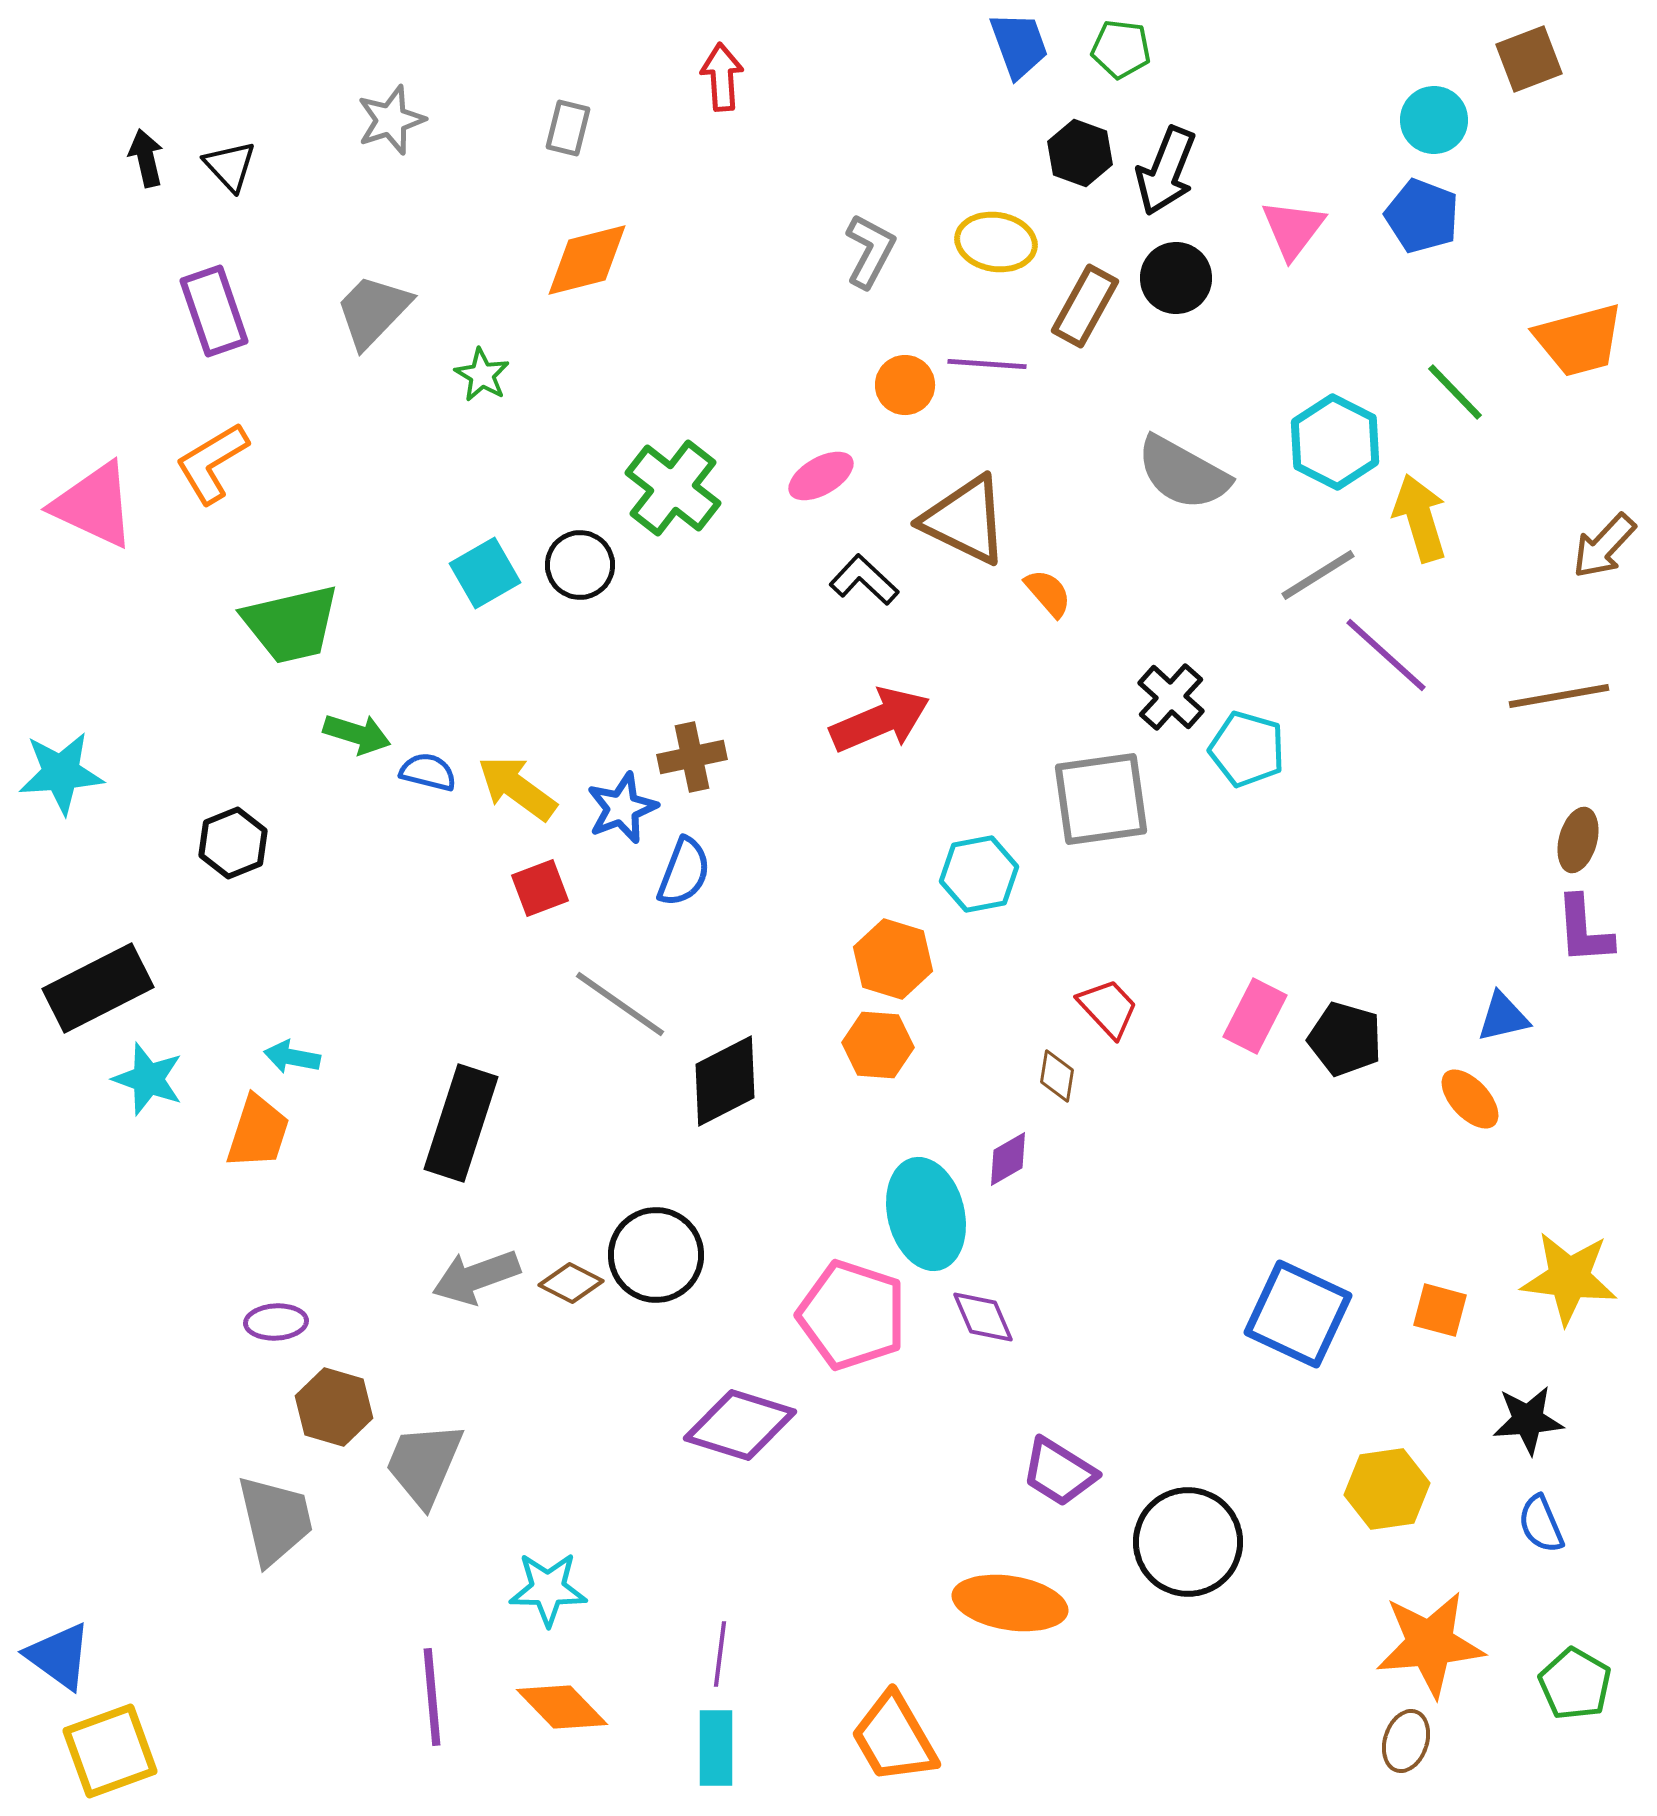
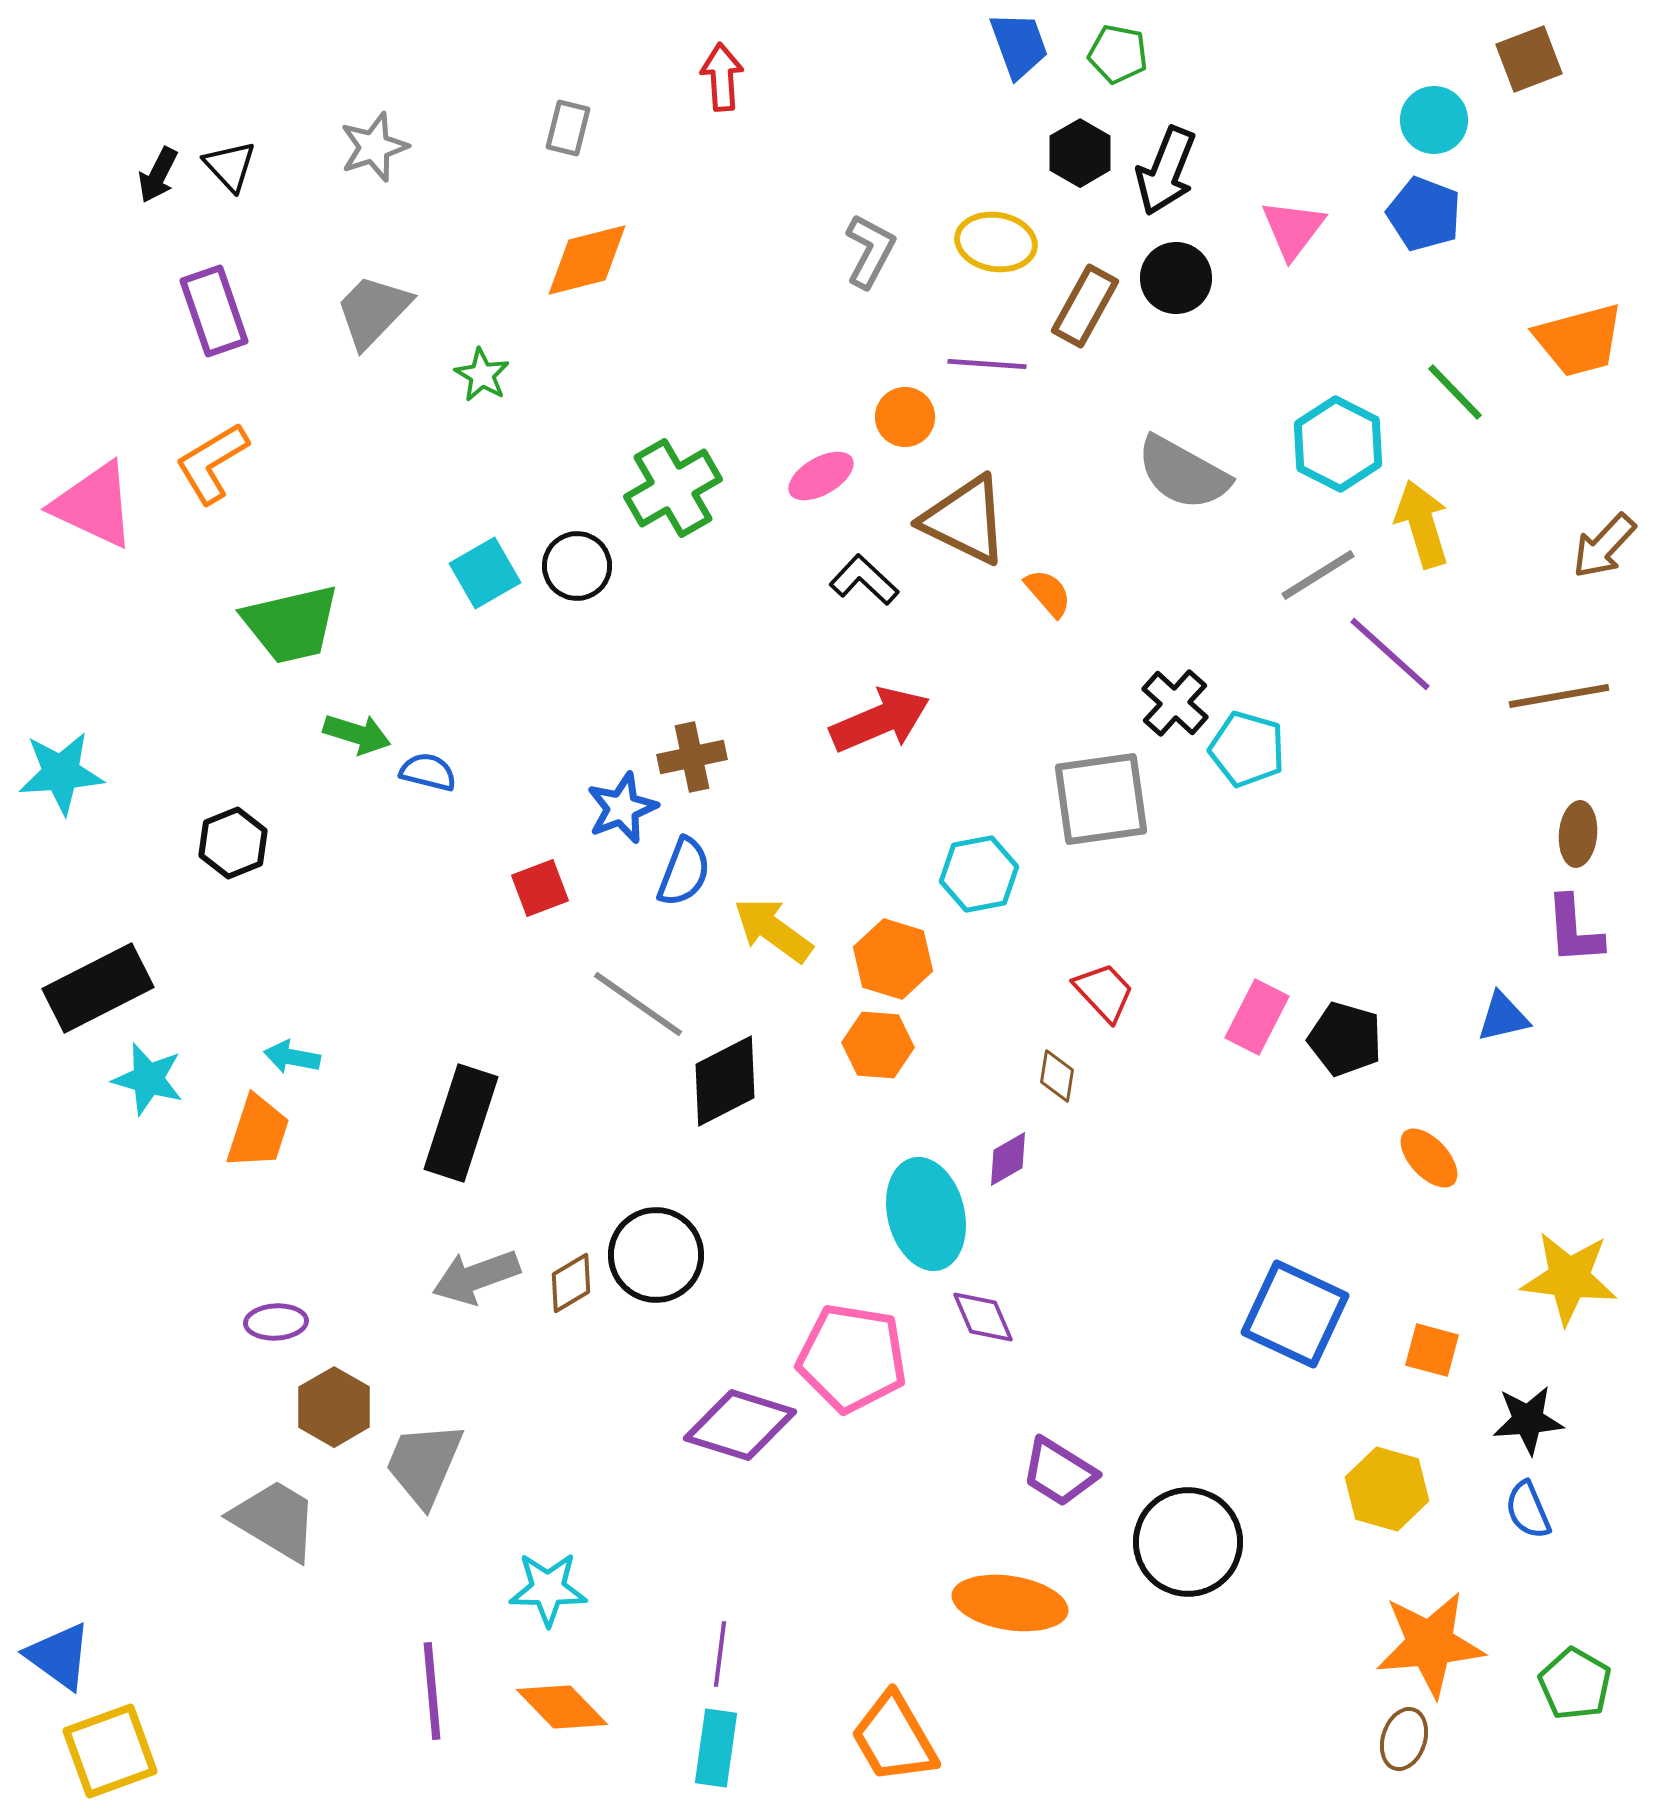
green pentagon at (1121, 49): moved 3 px left, 5 px down; rotated 4 degrees clockwise
gray star at (391, 120): moved 17 px left, 27 px down
black hexagon at (1080, 153): rotated 10 degrees clockwise
black arrow at (146, 158): moved 12 px right, 17 px down; rotated 140 degrees counterclockwise
blue pentagon at (1422, 216): moved 2 px right, 2 px up
orange circle at (905, 385): moved 32 px down
cyan hexagon at (1335, 442): moved 3 px right, 2 px down
green cross at (673, 488): rotated 22 degrees clockwise
yellow arrow at (1420, 518): moved 2 px right, 6 px down
black circle at (580, 565): moved 3 px left, 1 px down
purple line at (1386, 655): moved 4 px right, 1 px up
black cross at (1171, 697): moved 4 px right, 6 px down
yellow arrow at (517, 788): moved 256 px right, 142 px down
brown ellipse at (1578, 840): moved 6 px up; rotated 10 degrees counterclockwise
purple L-shape at (1584, 930): moved 10 px left
gray line at (620, 1004): moved 18 px right
red trapezoid at (1108, 1008): moved 4 px left, 16 px up
pink rectangle at (1255, 1016): moved 2 px right, 1 px down
cyan star at (148, 1079): rotated 4 degrees counterclockwise
orange ellipse at (1470, 1099): moved 41 px left, 59 px down
brown diamond at (571, 1283): rotated 58 degrees counterclockwise
orange square at (1440, 1310): moved 8 px left, 40 px down
blue square at (1298, 1314): moved 3 px left
pink pentagon at (852, 1315): moved 43 px down; rotated 9 degrees counterclockwise
brown hexagon at (334, 1407): rotated 14 degrees clockwise
yellow hexagon at (1387, 1489): rotated 24 degrees clockwise
gray trapezoid at (275, 1520): rotated 46 degrees counterclockwise
blue semicircle at (1541, 1524): moved 13 px left, 14 px up
purple line at (432, 1697): moved 6 px up
brown ellipse at (1406, 1741): moved 2 px left, 2 px up
cyan rectangle at (716, 1748): rotated 8 degrees clockwise
